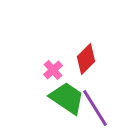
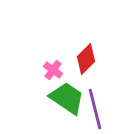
pink cross: rotated 12 degrees counterclockwise
purple line: moved 1 px down; rotated 18 degrees clockwise
